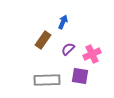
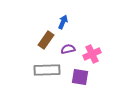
brown rectangle: moved 3 px right
purple semicircle: rotated 32 degrees clockwise
purple square: moved 1 px down
gray rectangle: moved 10 px up
